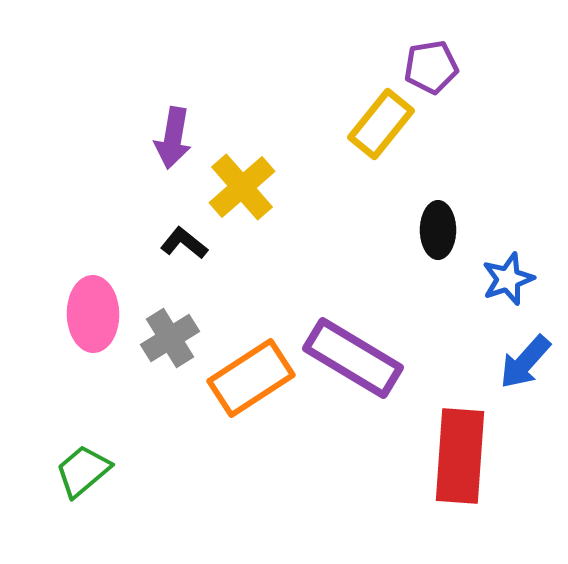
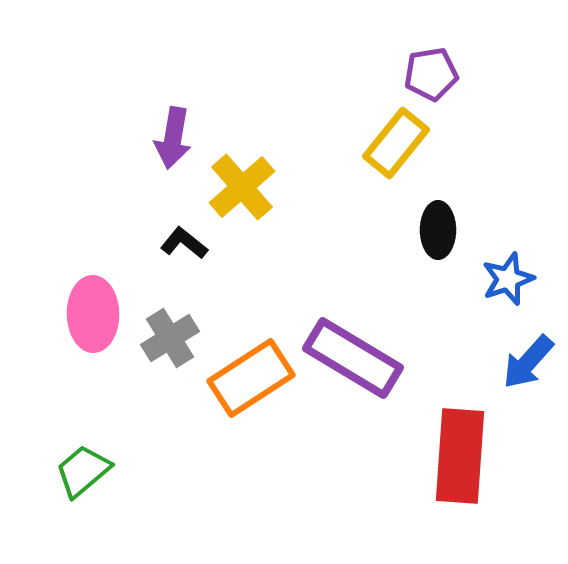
purple pentagon: moved 7 px down
yellow rectangle: moved 15 px right, 19 px down
blue arrow: moved 3 px right
